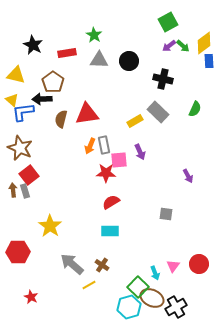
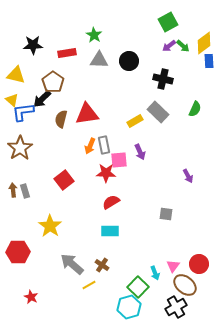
black star at (33, 45): rotated 30 degrees counterclockwise
black arrow at (42, 99): rotated 42 degrees counterclockwise
brown star at (20, 148): rotated 15 degrees clockwise
red square at (29, 175): moved 35 px right, 5 px down
brown ellipse at (152, 298): moved 33 px right, 13 px up; rotated 15 degrees clockwise
